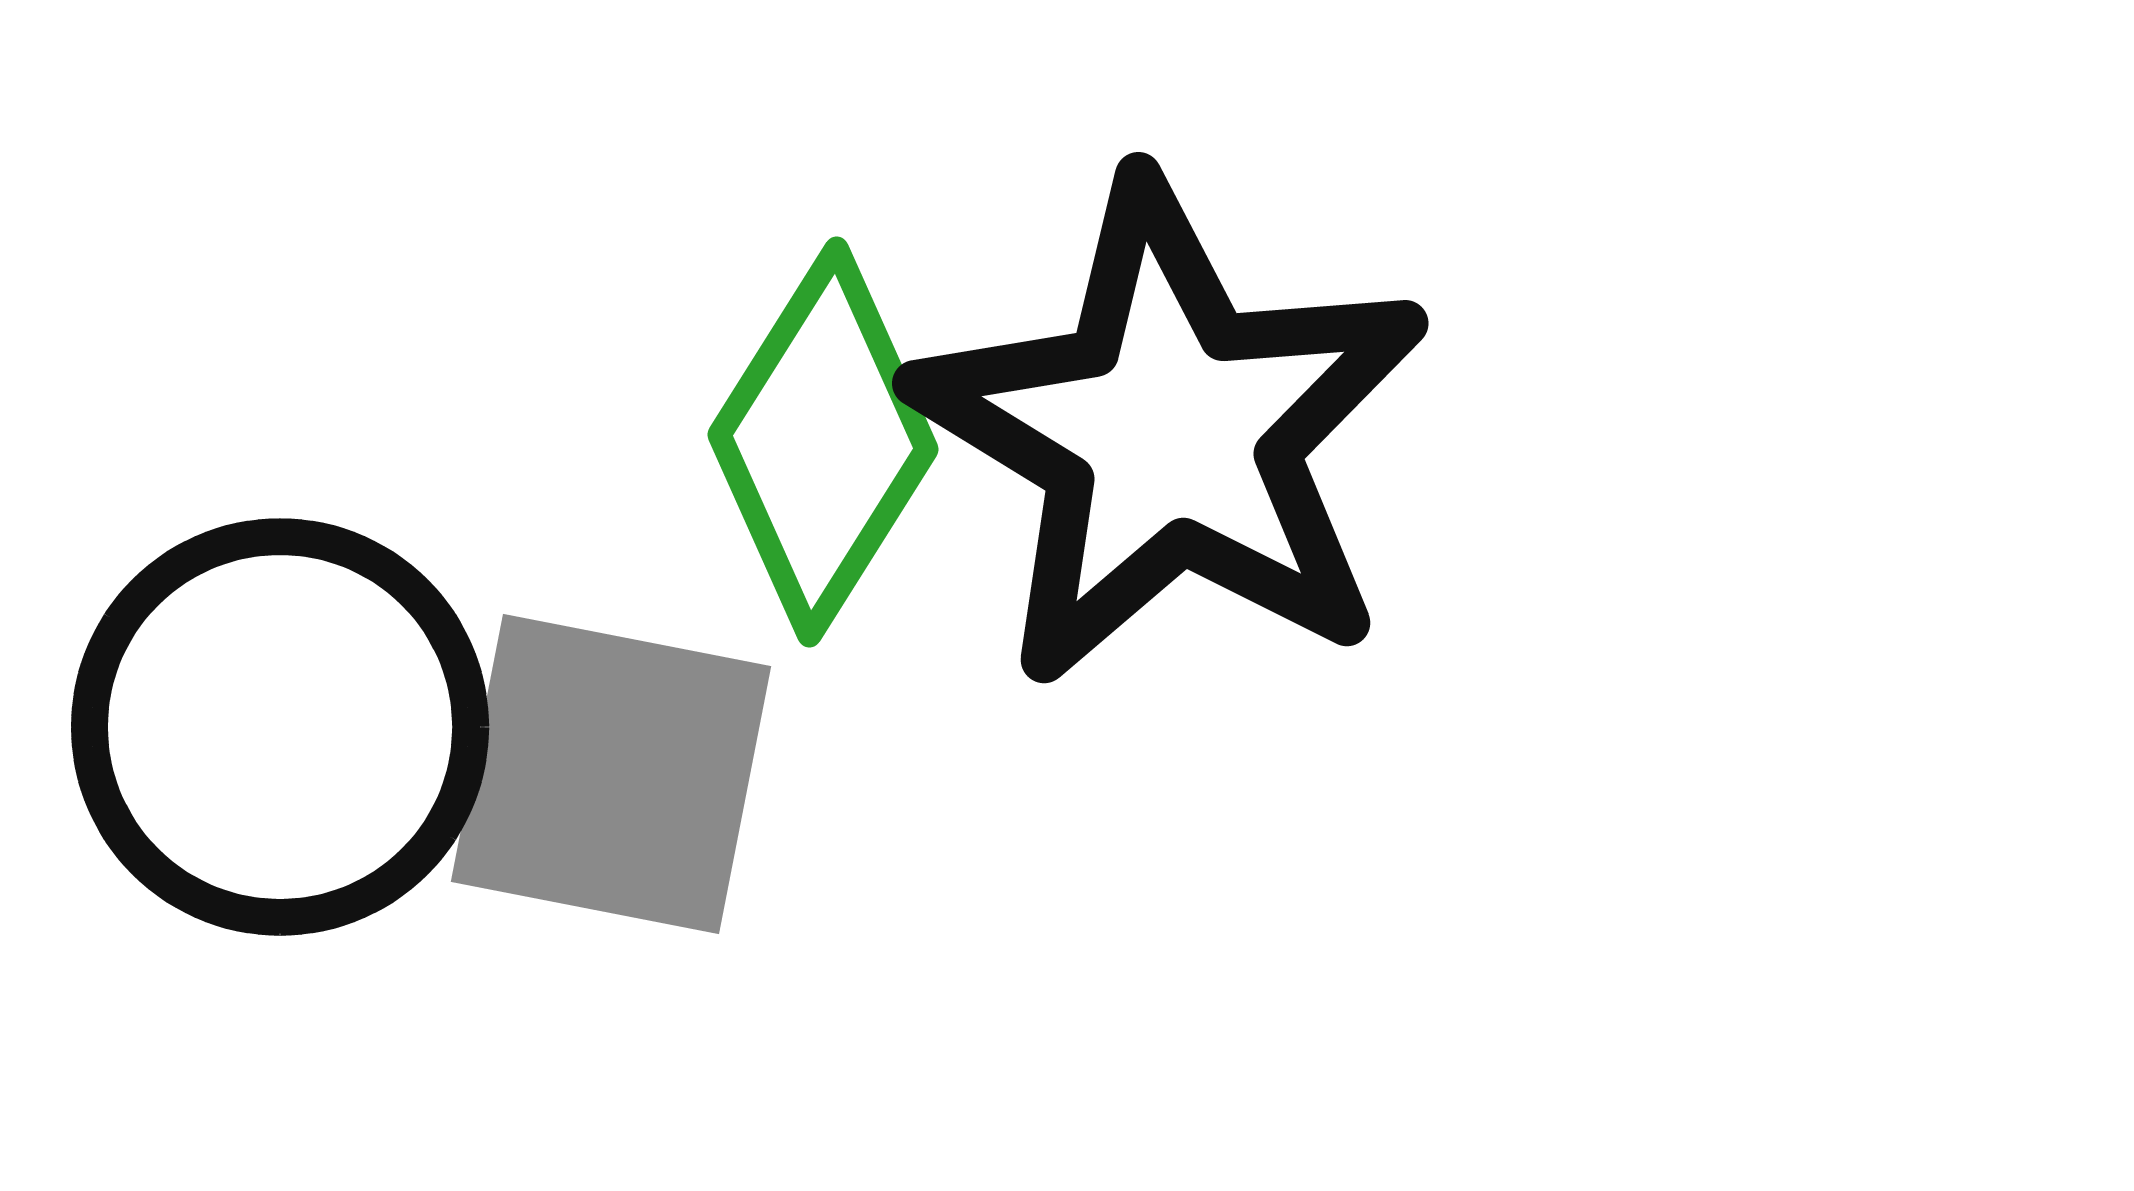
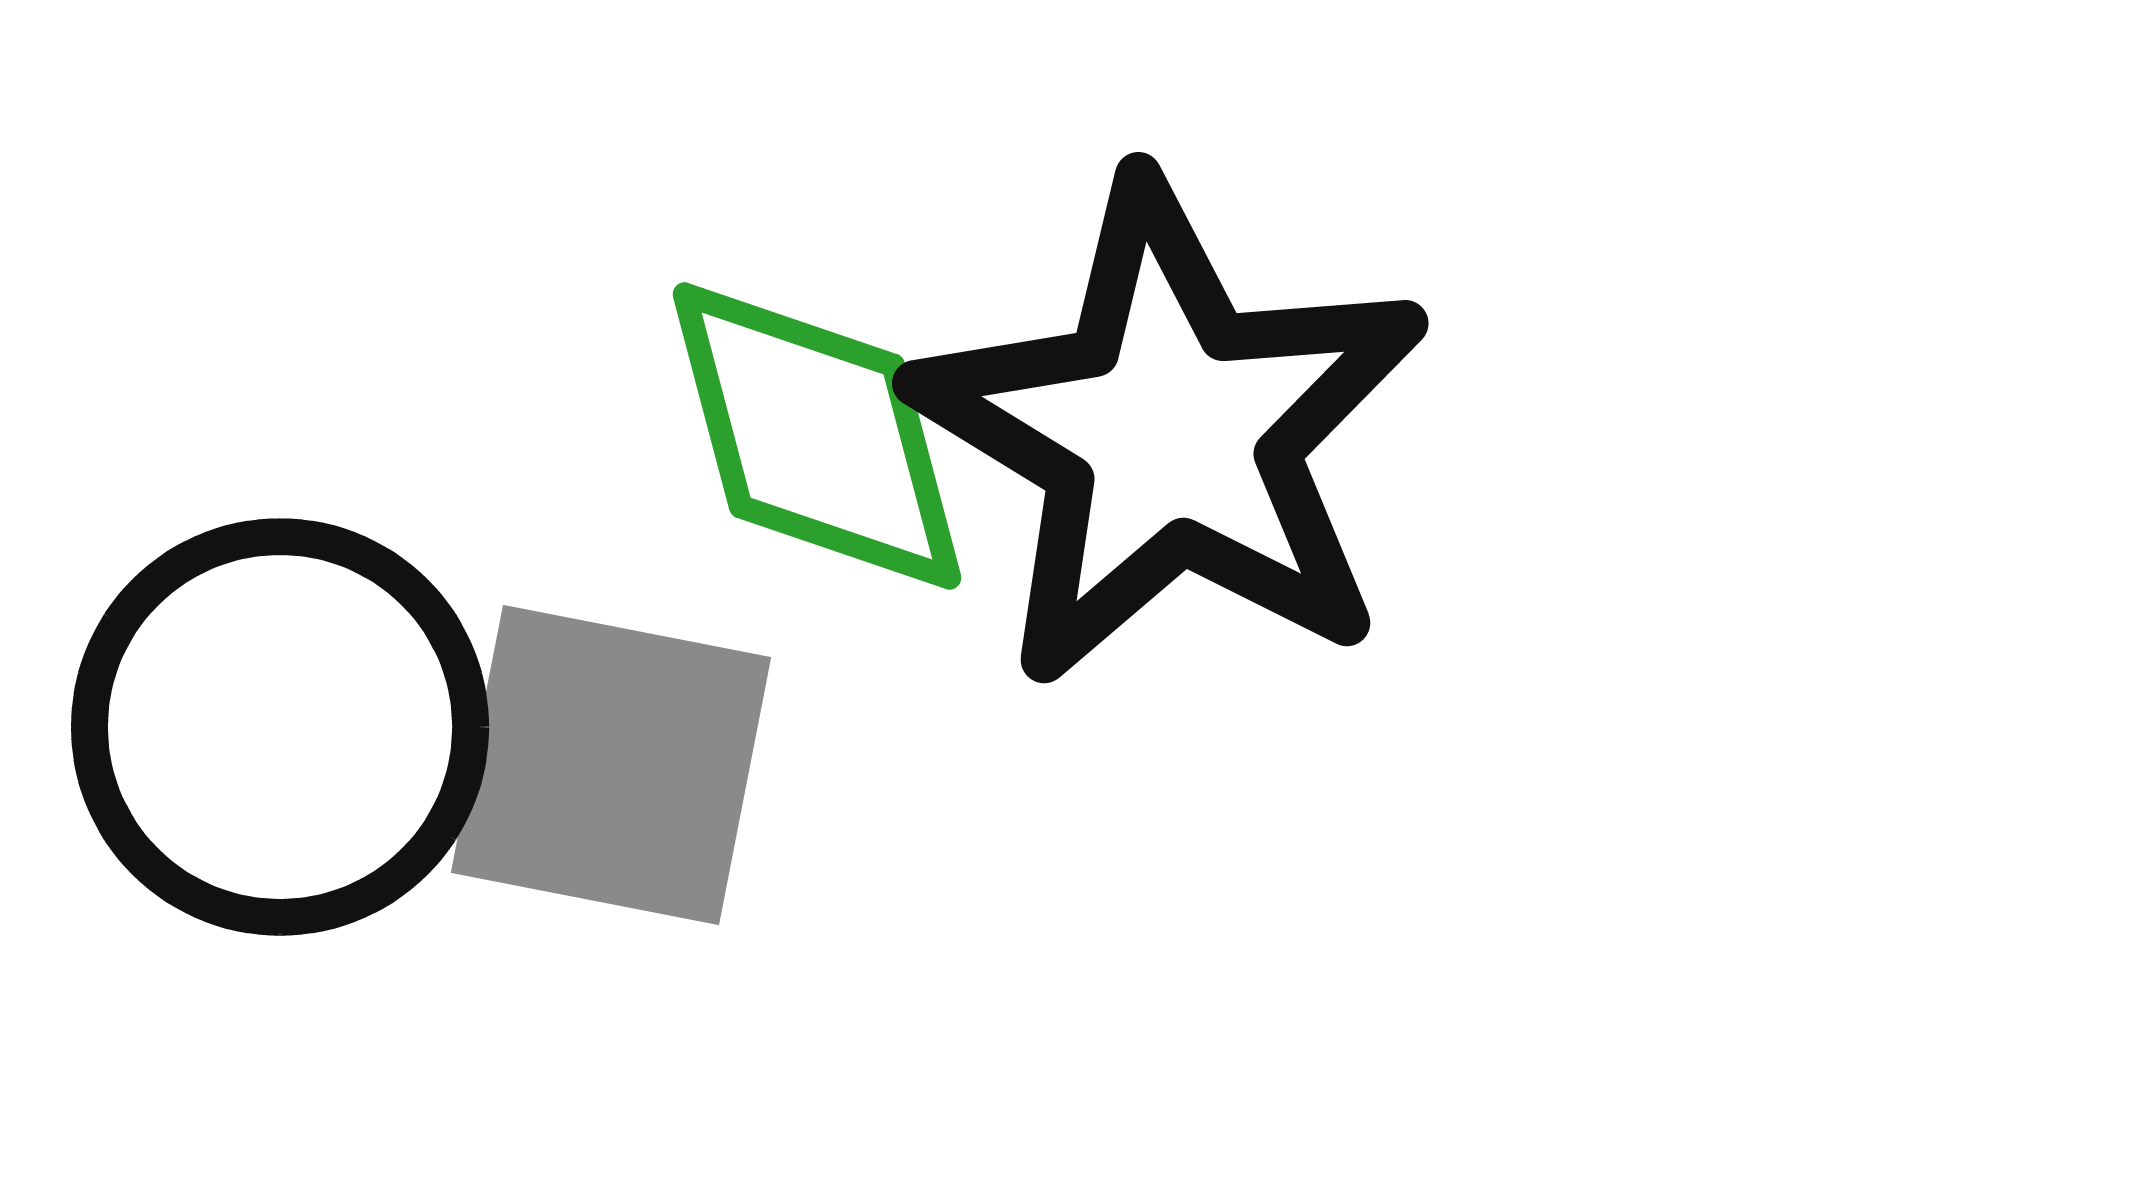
green diamond: moved 6 px left, 6 px up; rotated 47 degrees counterclockwise
gray square: moved 9 px up
